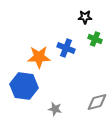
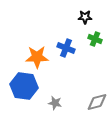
orange star: moved 2 px left
gray star: moved 6 px up
